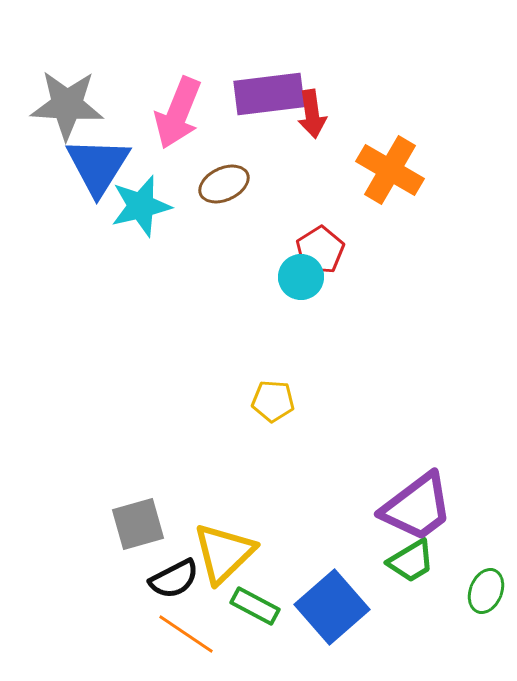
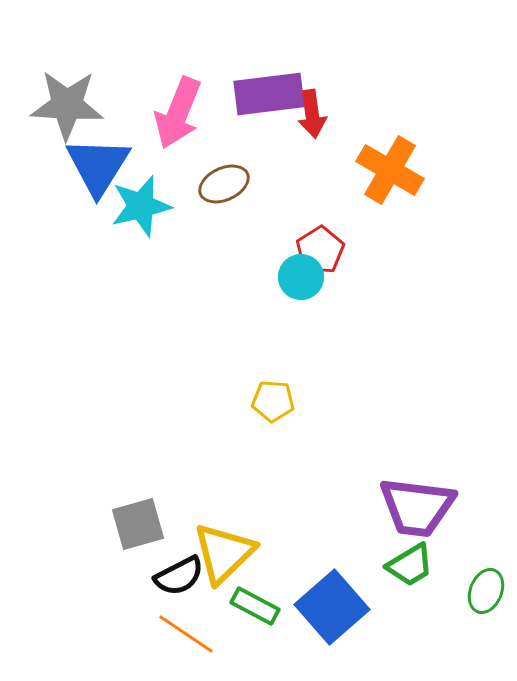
purple trapezoid: rotated 44 degrees clockwise
green trapezoid: moved 1 px left, 4 px down
black semicircle: moved 5 px right, 3 px up
